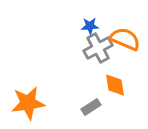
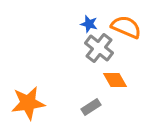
blue star: moved 1 px left, 2 px up; rotated 18 degrees clockwise
orange semicircle: moved 1 px right, 12 px up
gray cross: moved 1 px right; rotated 24 degrees counterclockwise
orange diamond: moved 5 px up; rotated 20 degrees counterclockwise
